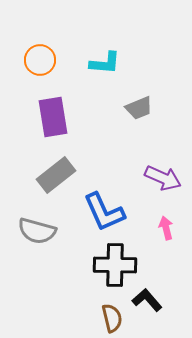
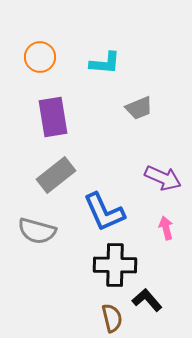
orange circle: moved 3 px up
